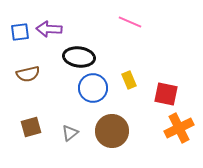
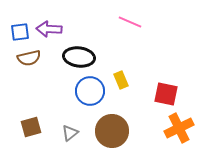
brown semicircle: moved 1 px right, 16 px up
yellow rectangle: moved 8 px left
blue circle: moved 3 px left, 3 px down
